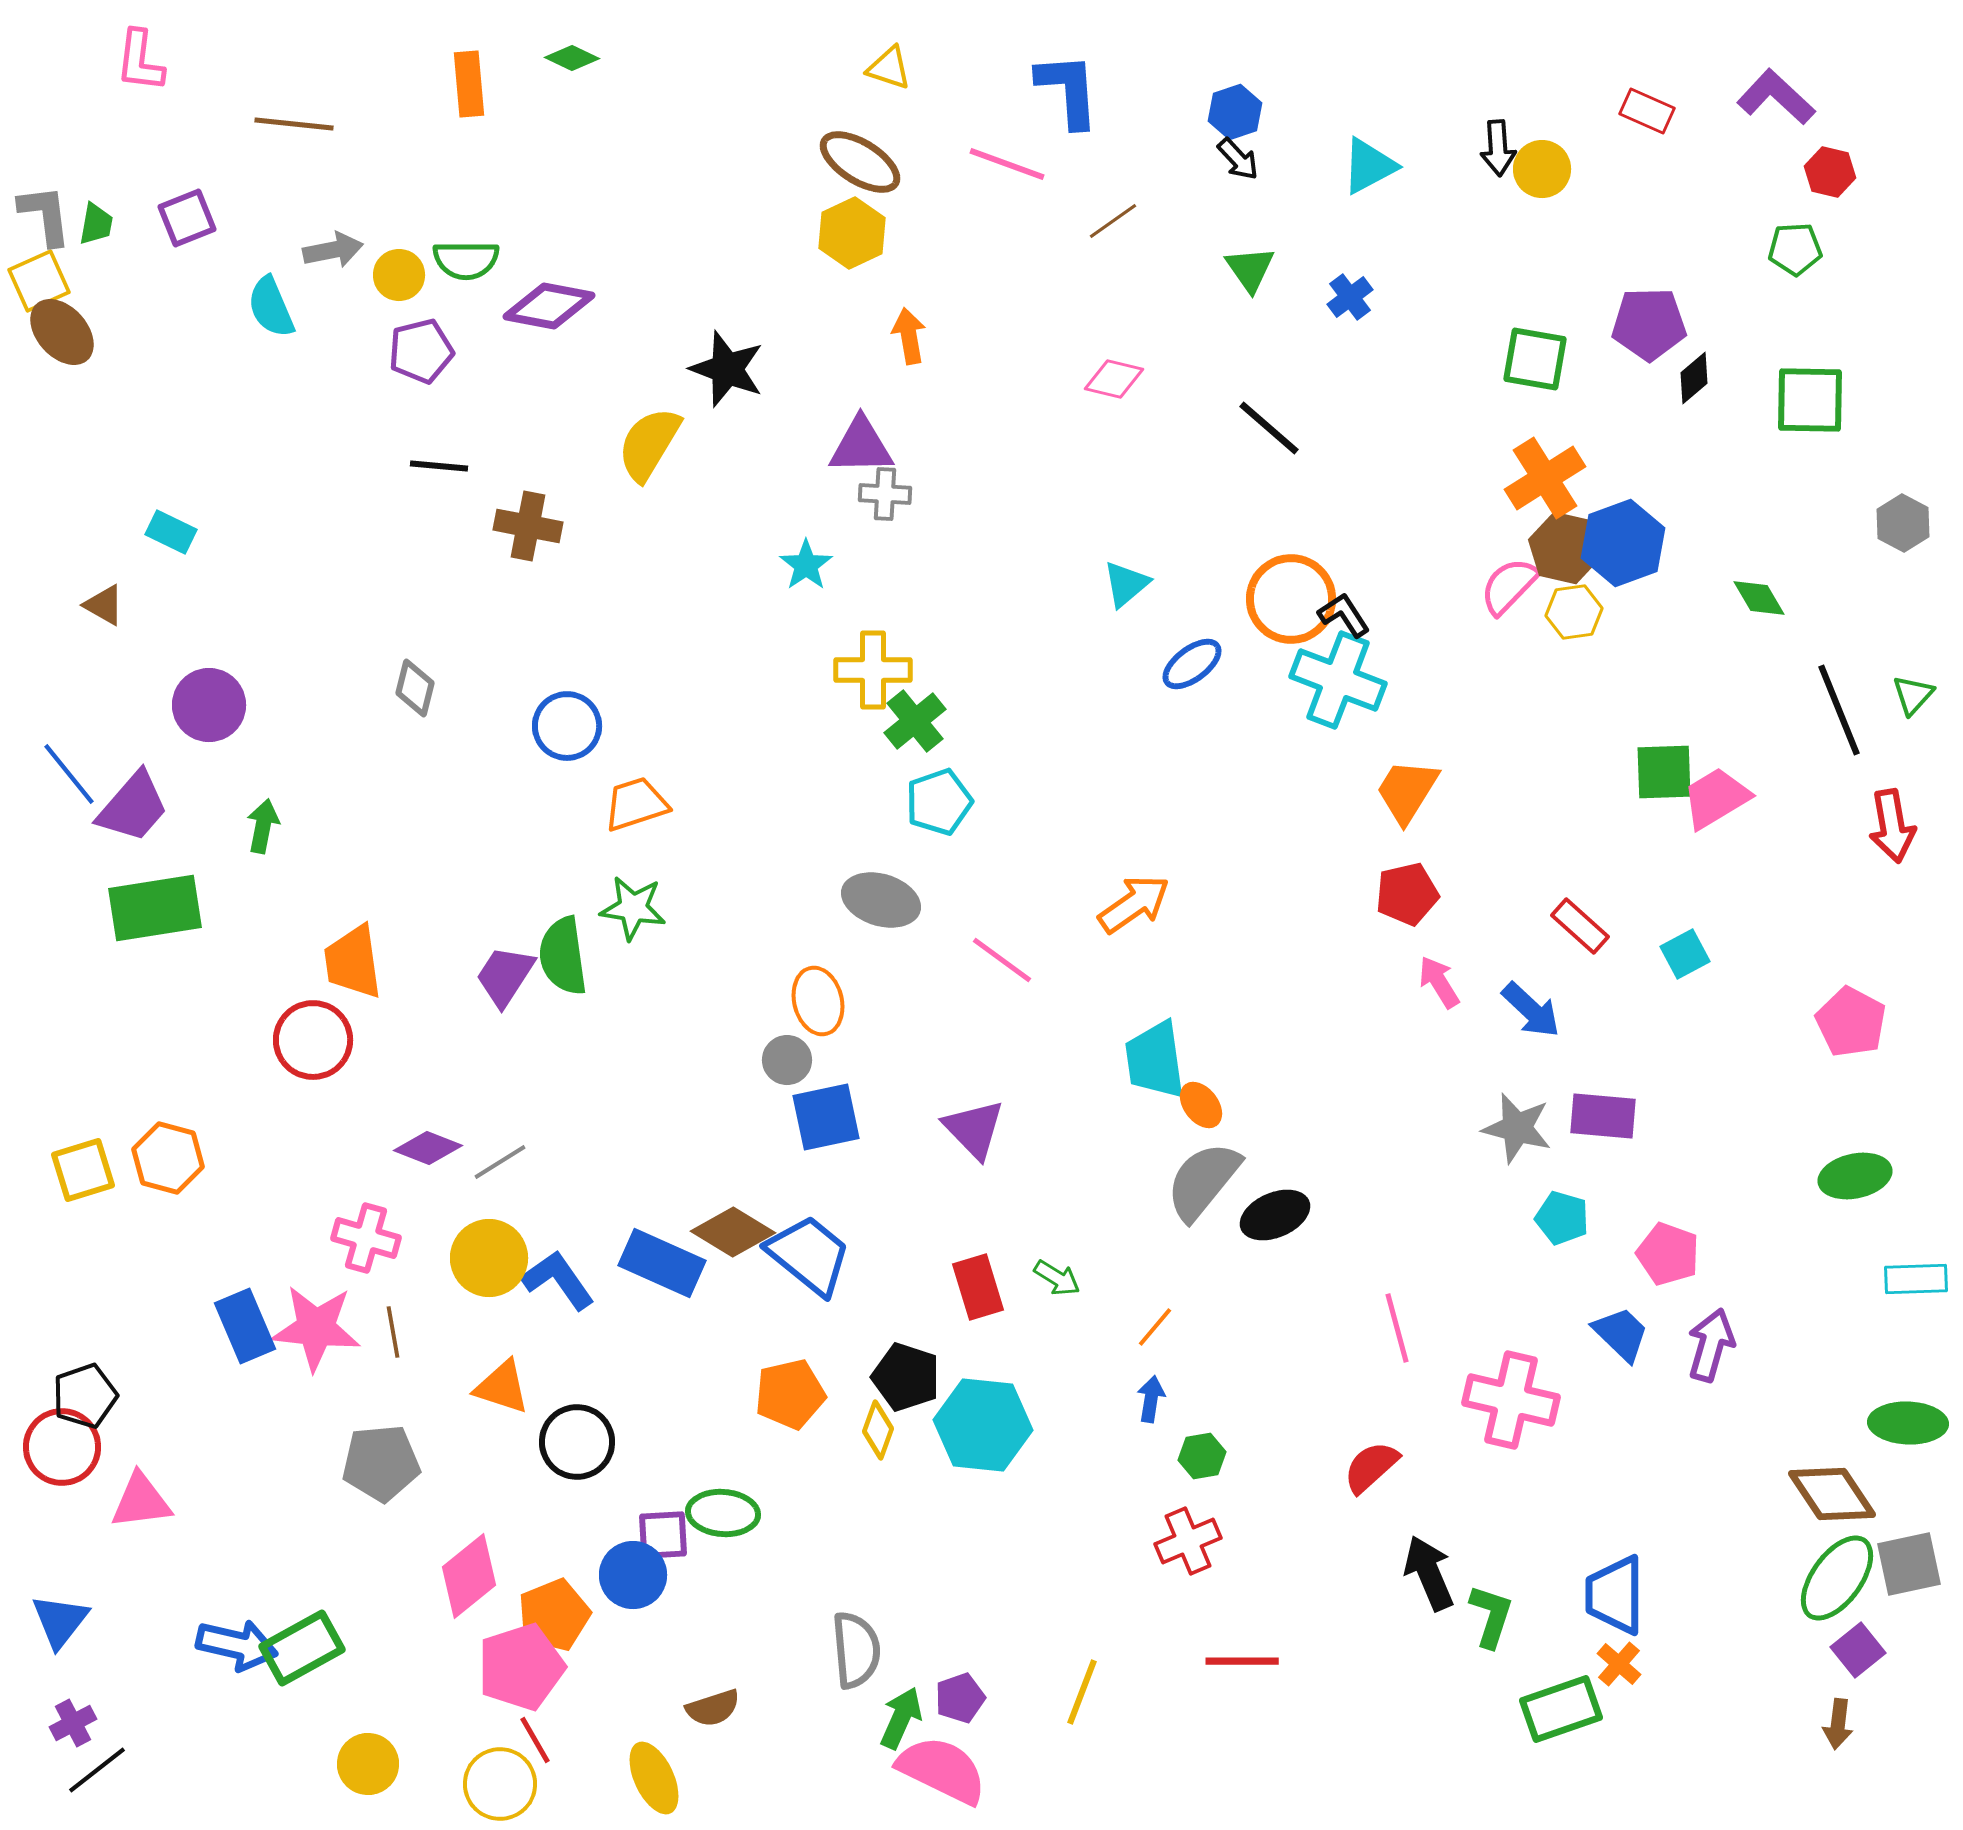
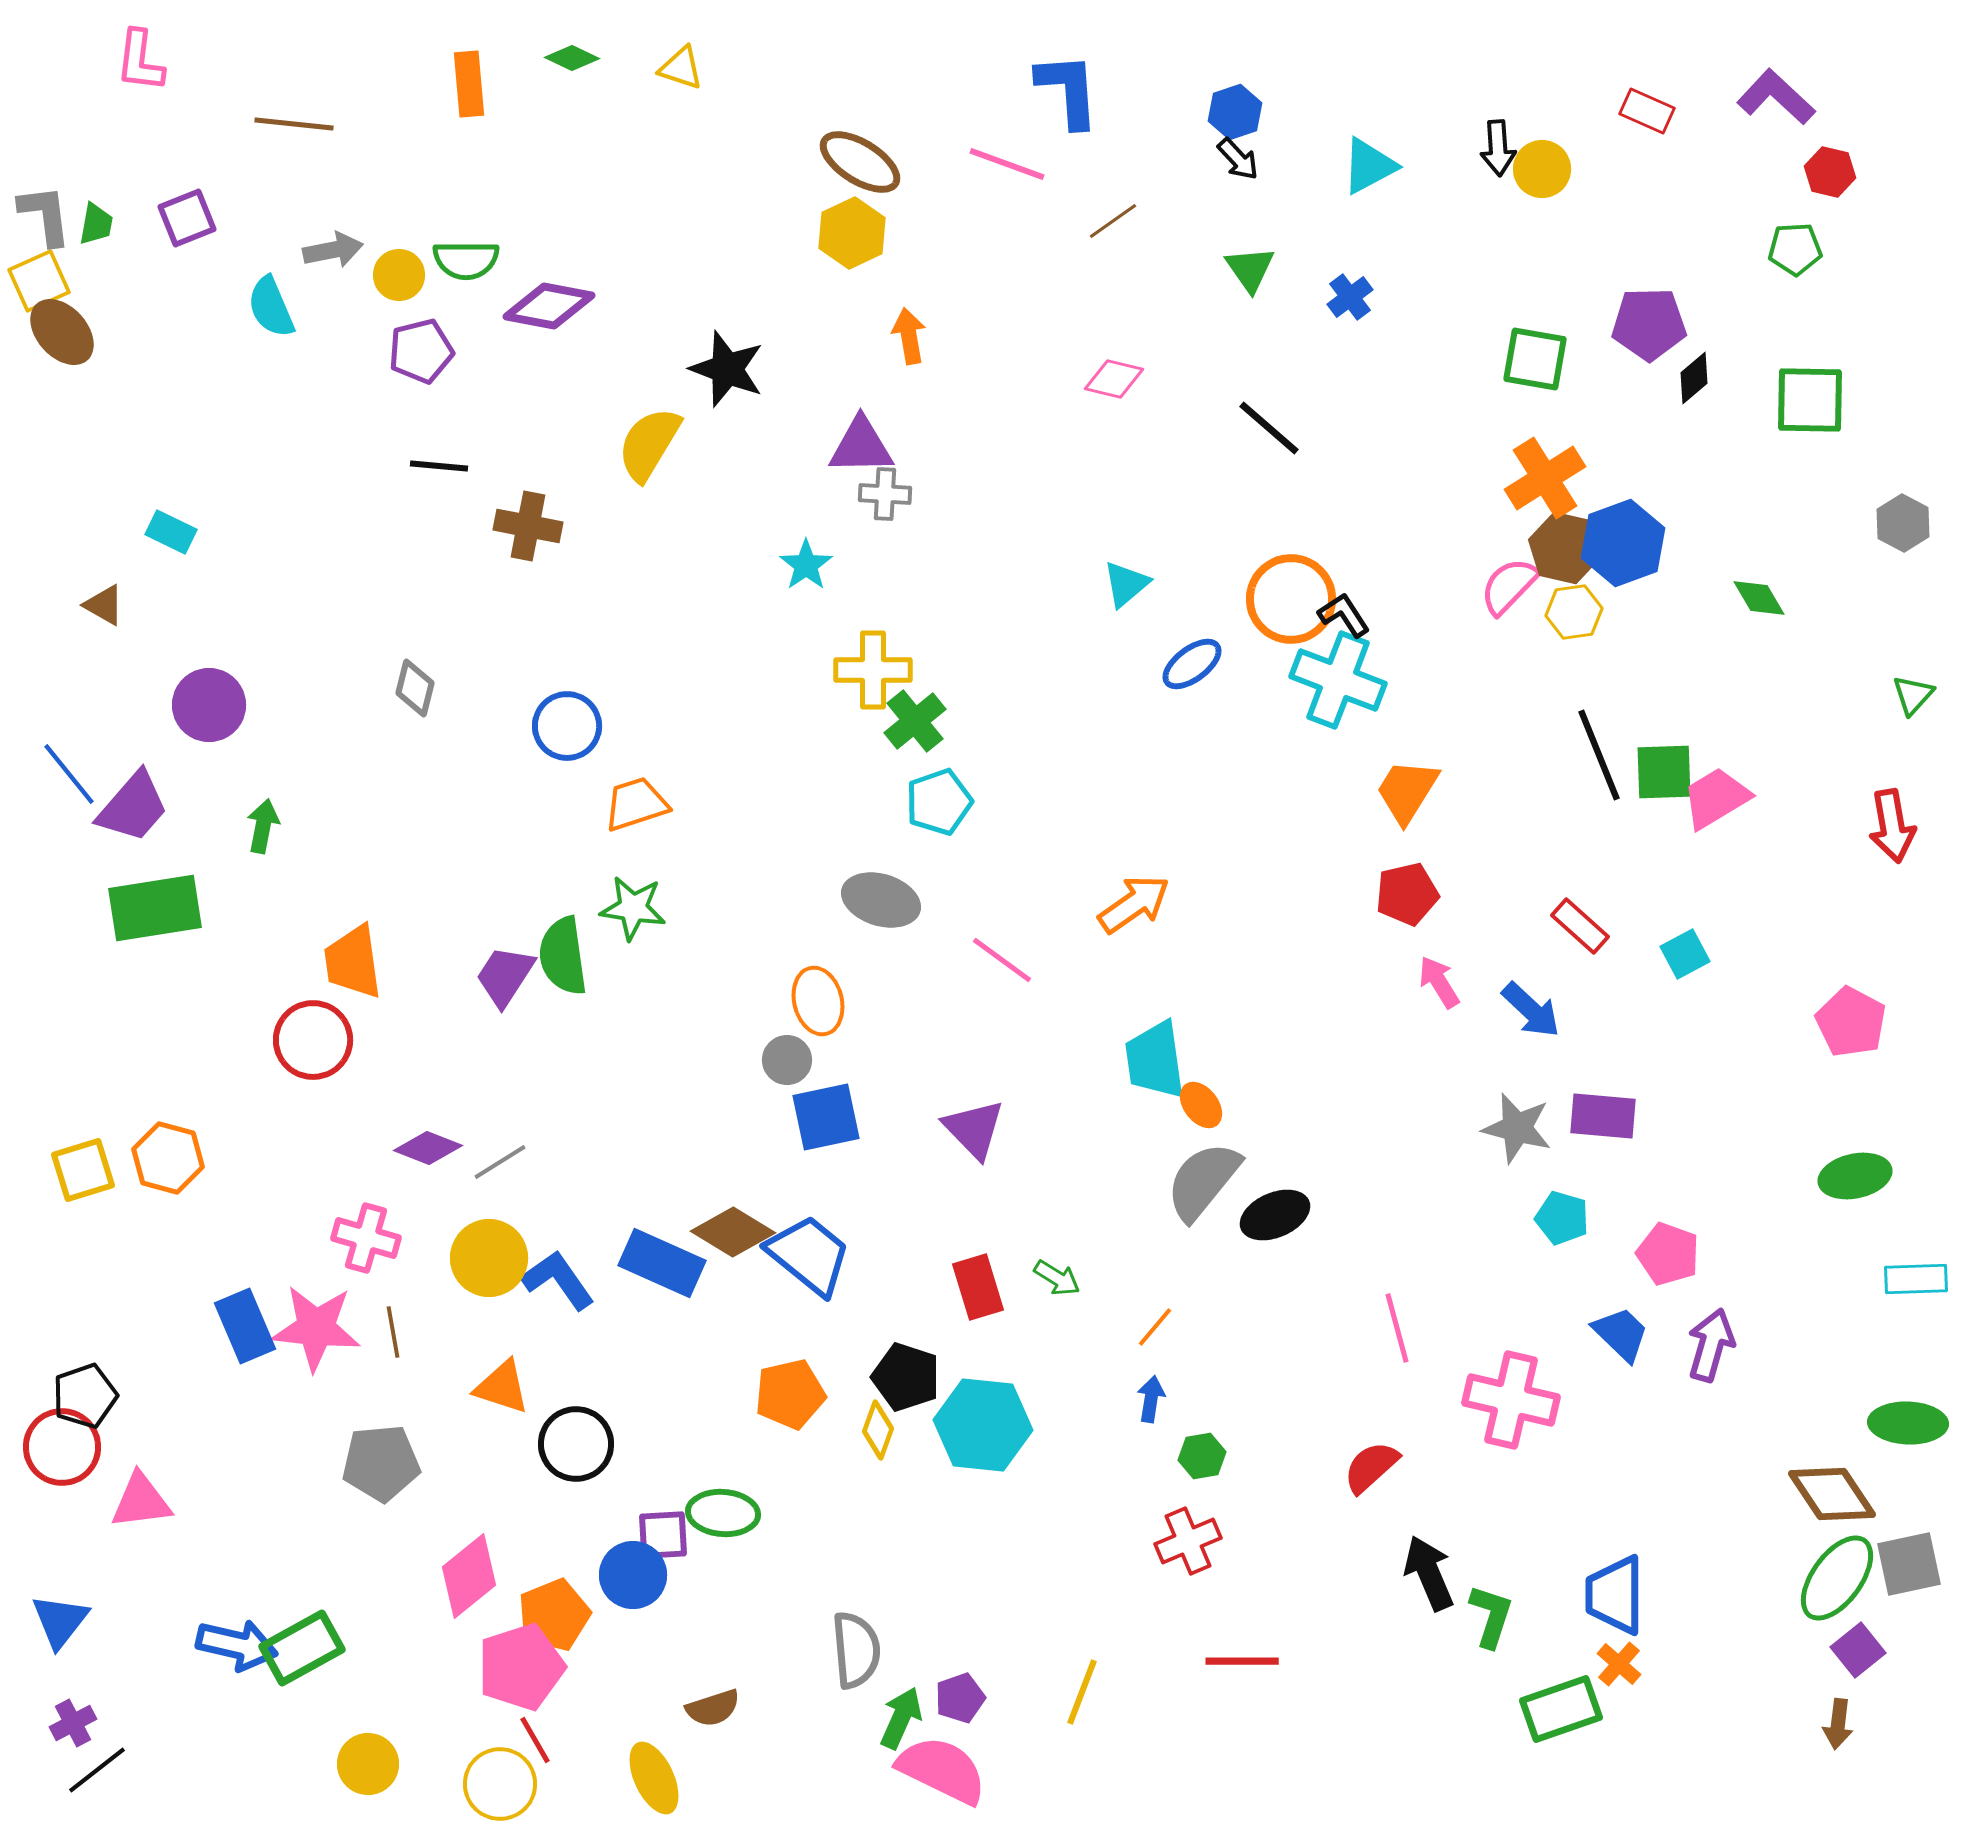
yellow triangle at (889, 68): moved 208 px left
black line at (1839, 710): moved 240 px left, 45 px down
black circle at (577, 1442): moved 1 px left, 2 px down
